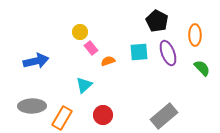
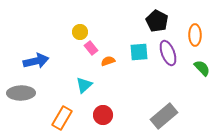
gray ellipse: moved 11 px left, 13 px up
